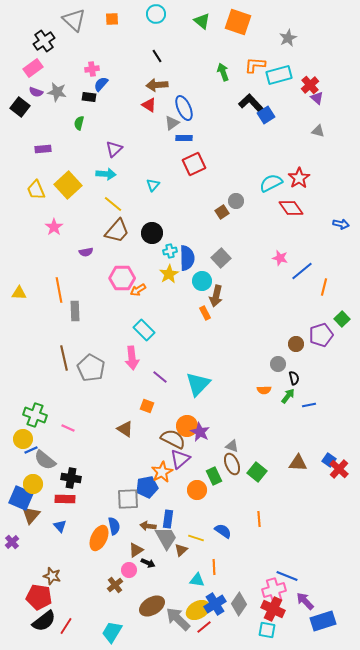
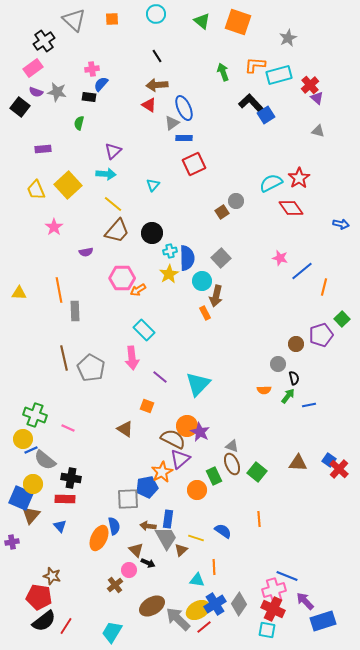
purple triangle at (114, 149): moved 1 px left, 2 px down
purple cross at (12, 542): rotated 32 degrees clockwise
brown triangle at (136, 550): rotated 42 degrees counterclockwise
